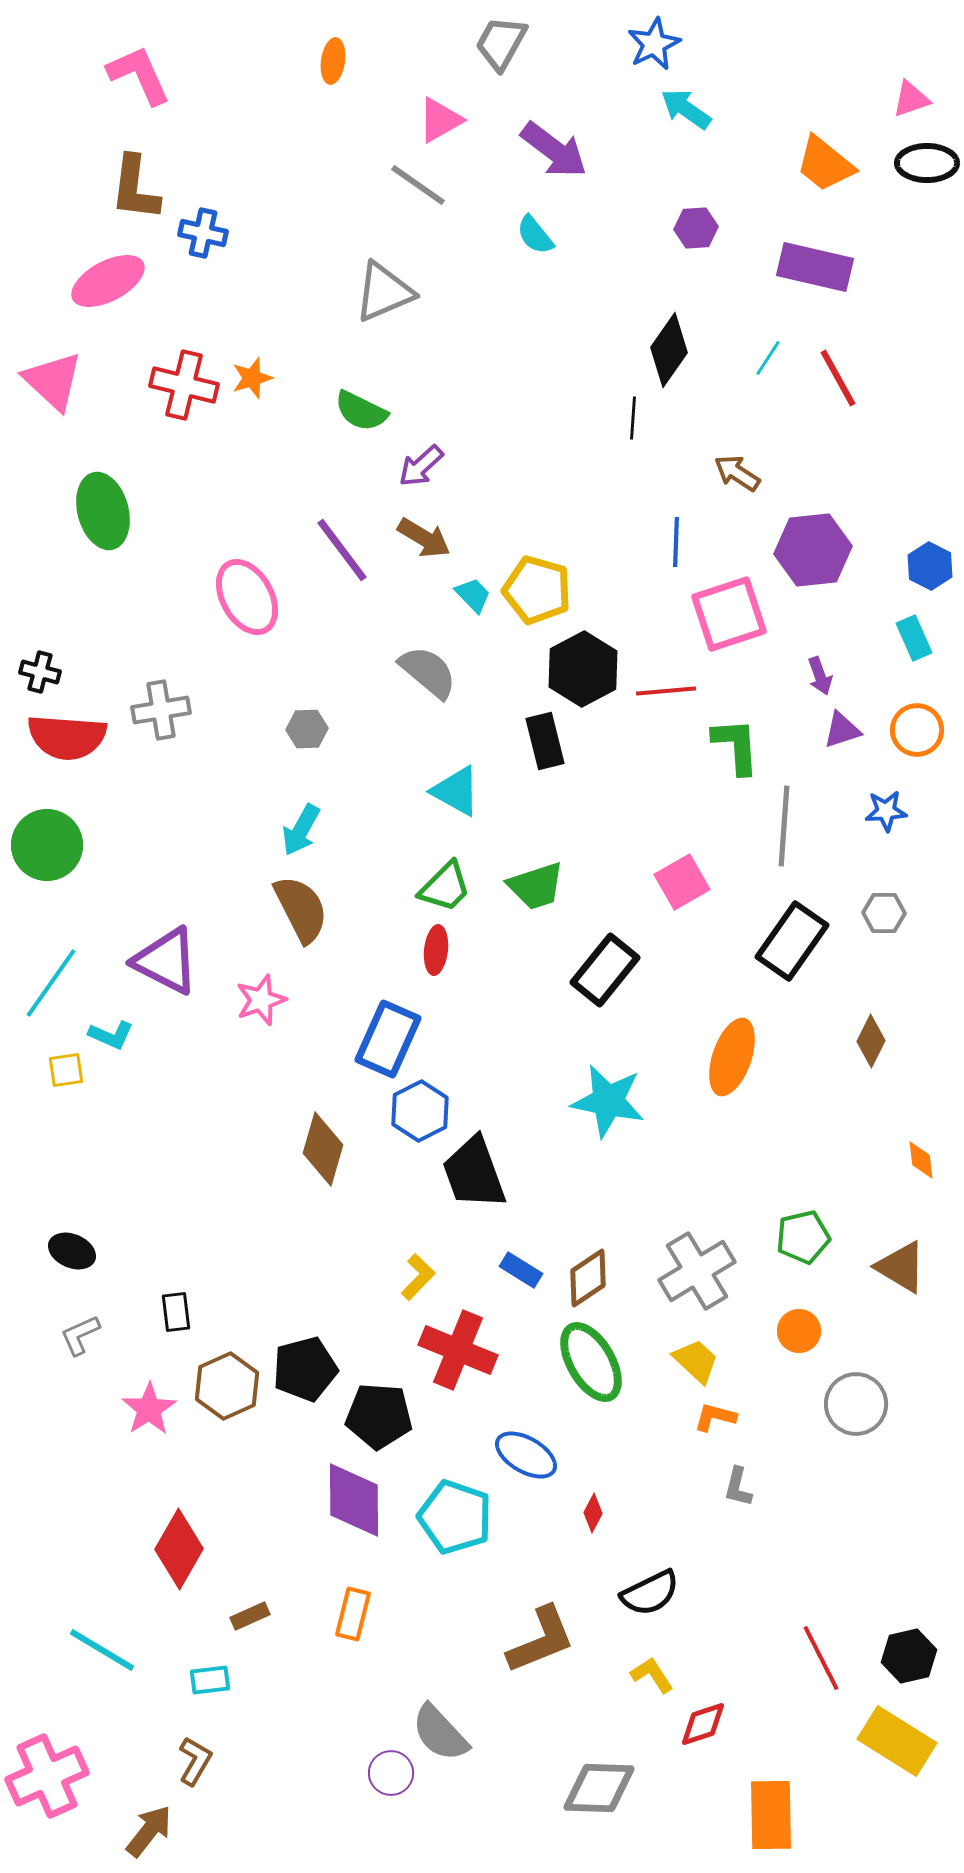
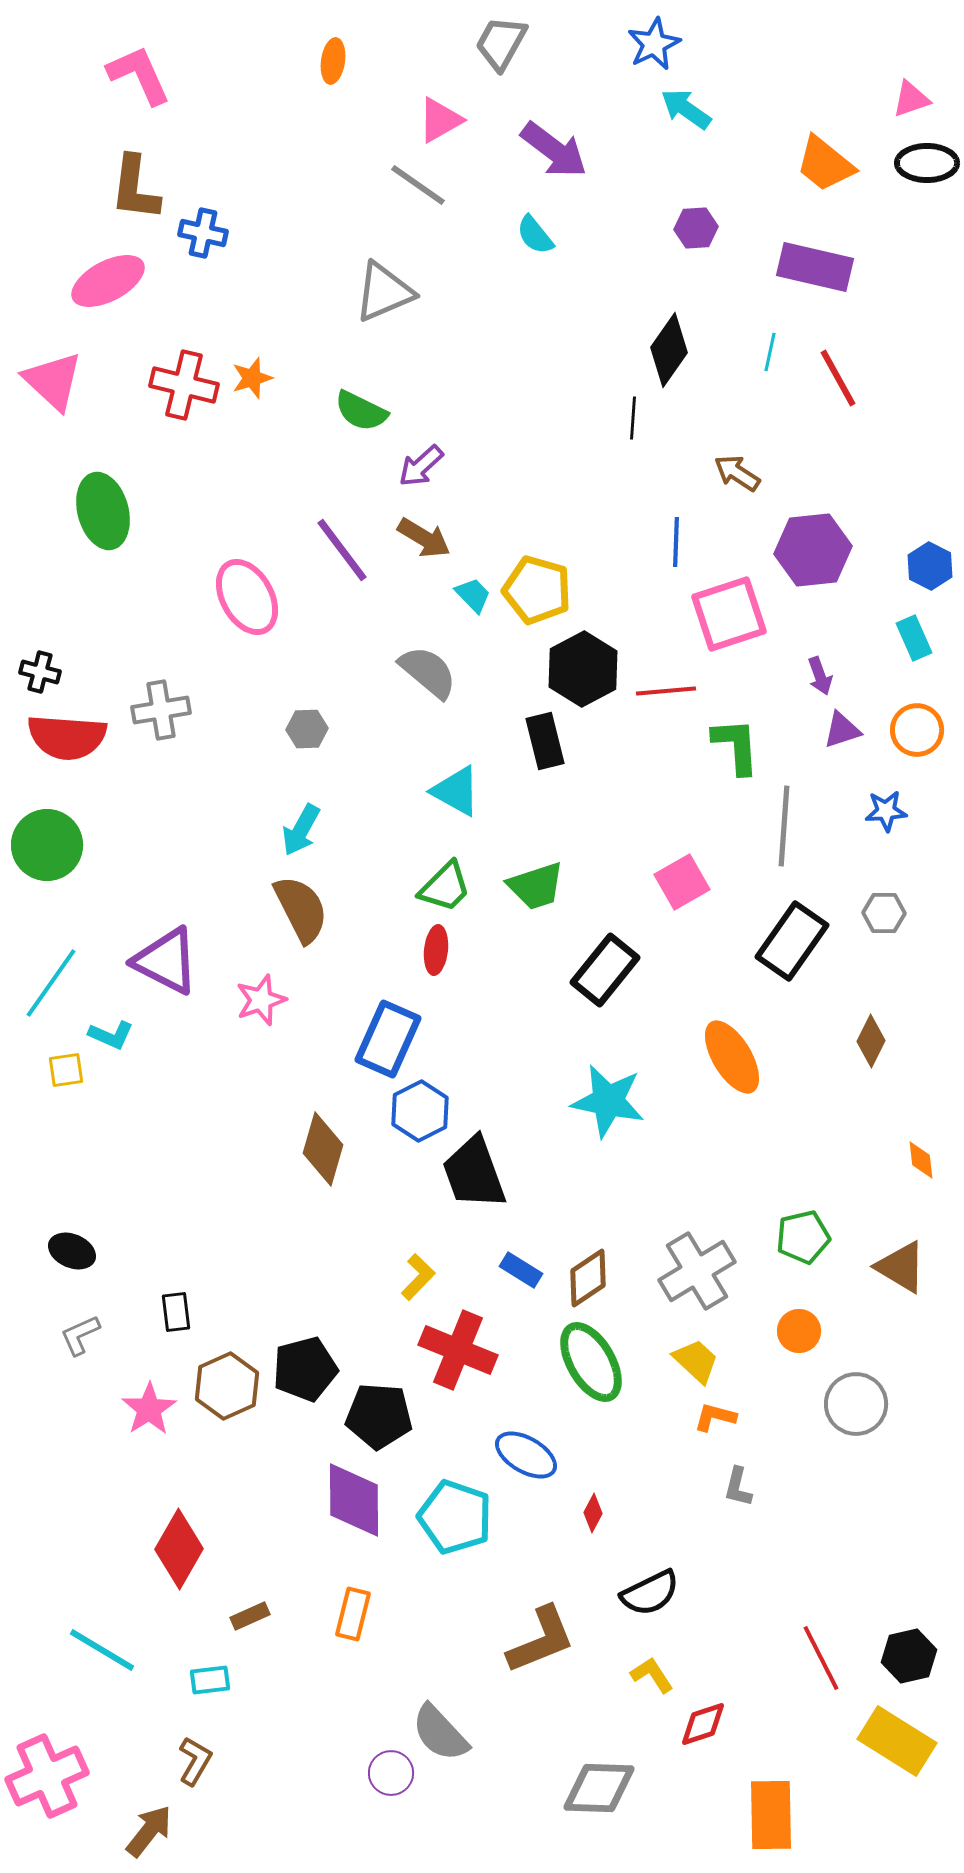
cyan line at (768, 358): moved 2 px right, 6 px up; rotated 21 degrees counterclockwise
orange ellipse at (732, 1057): rotated 50 degrees counterclockwise
